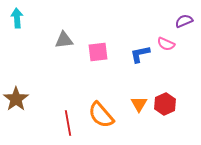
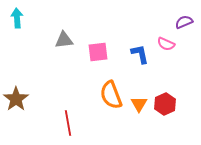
purple semicircle: moved 1 px down
blue L-shape: rotated 90 degrees clockwise
orange semicircle: moved 10 px right, 20 px up; rotated 20 degrees clockwise
